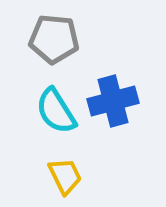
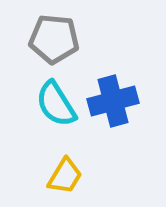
cyan semicircle: moved 7 px up
yellow trapezoid: rotated 57 degrees clockwise
